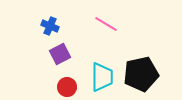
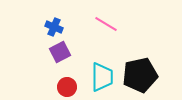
blue cross: moved 4 px right, 1 px down
purple square: moved 2 px up
black pentagon: moved 1 px left, 1 px down
